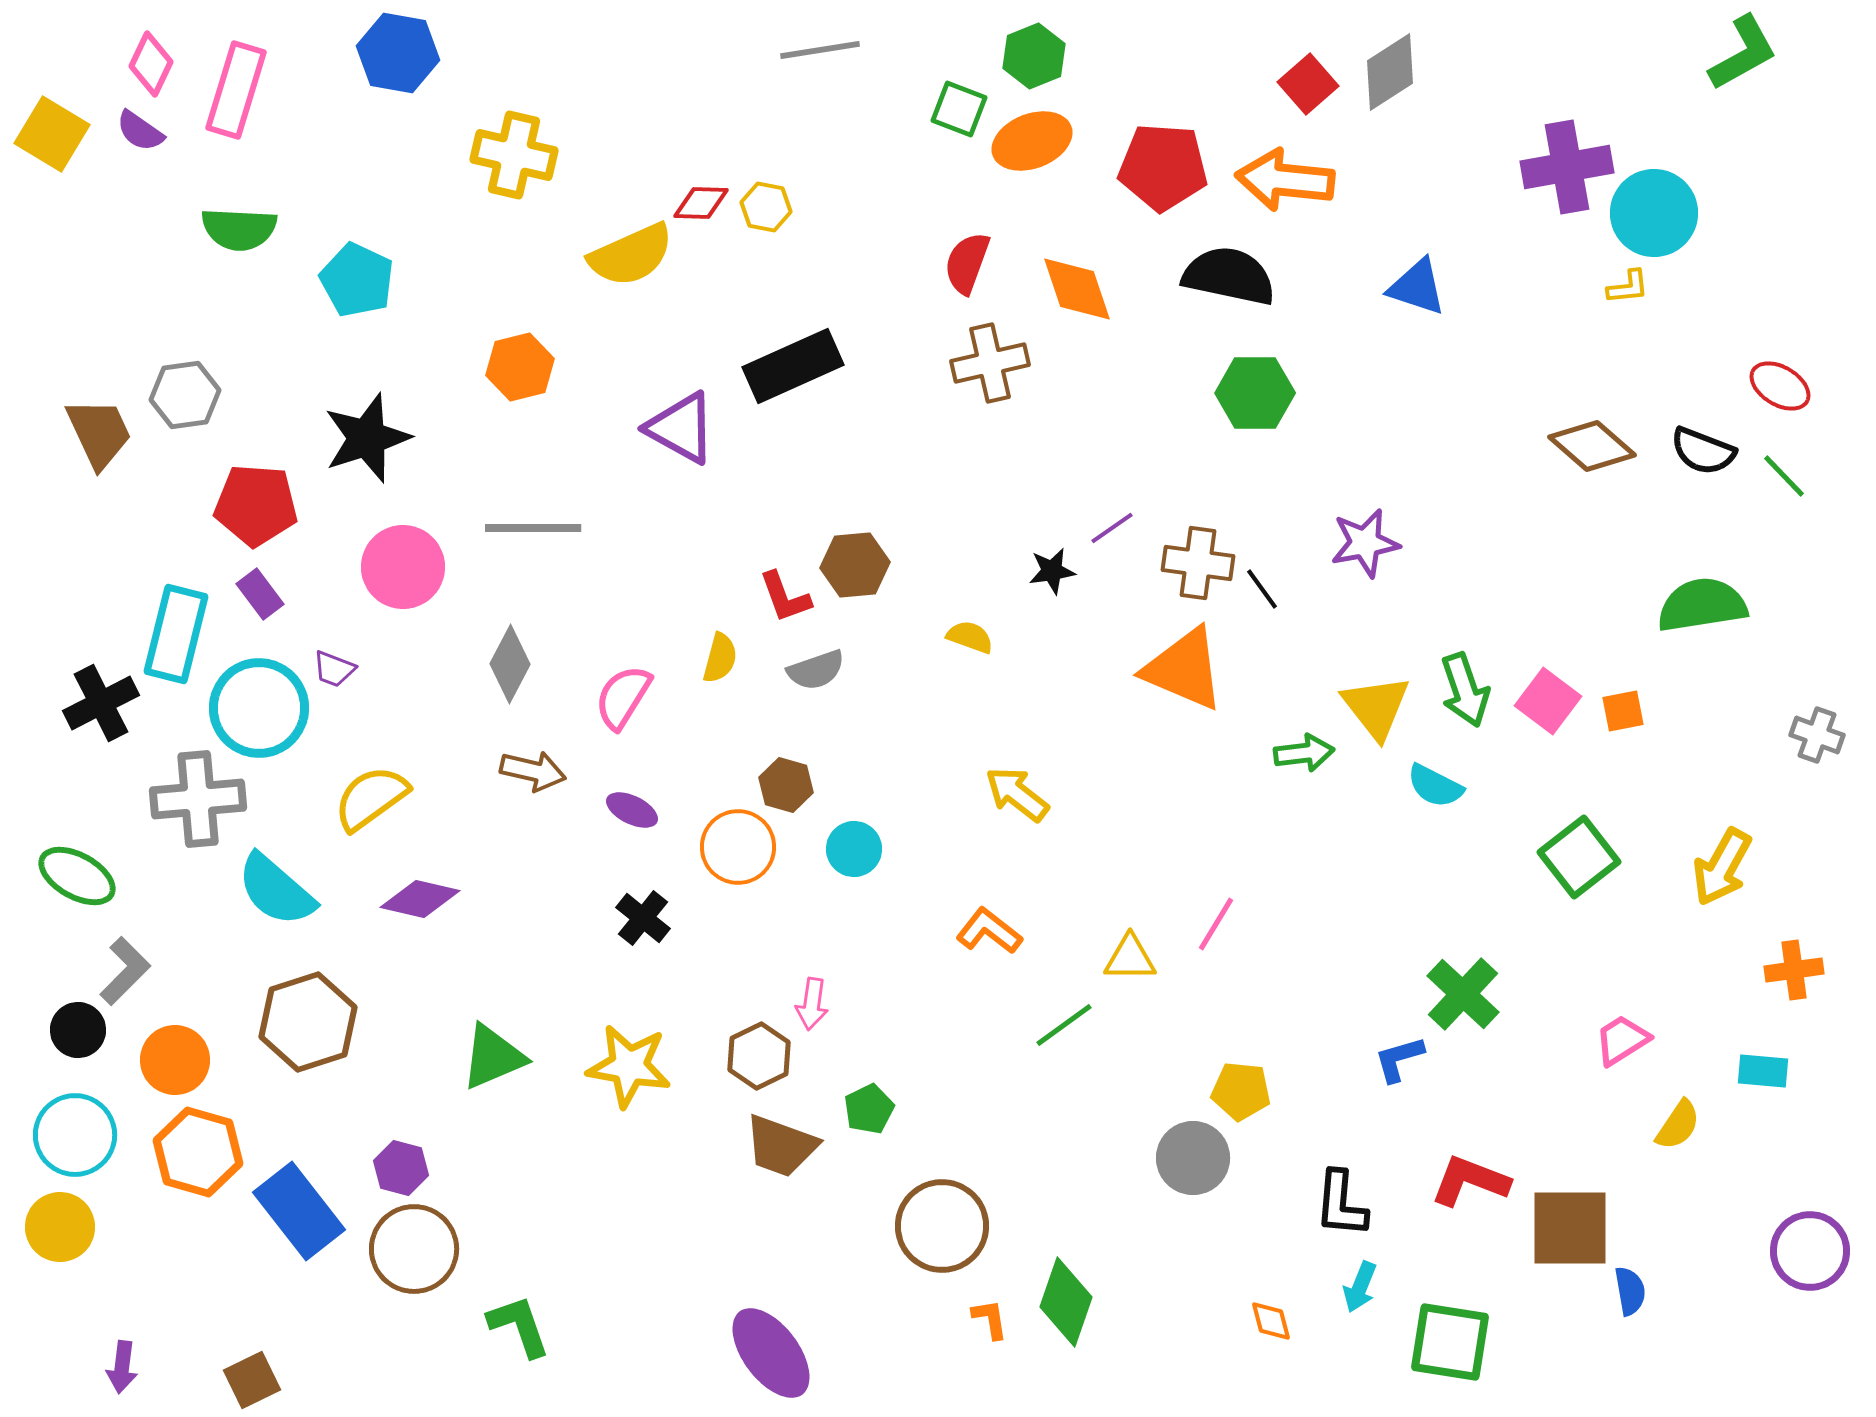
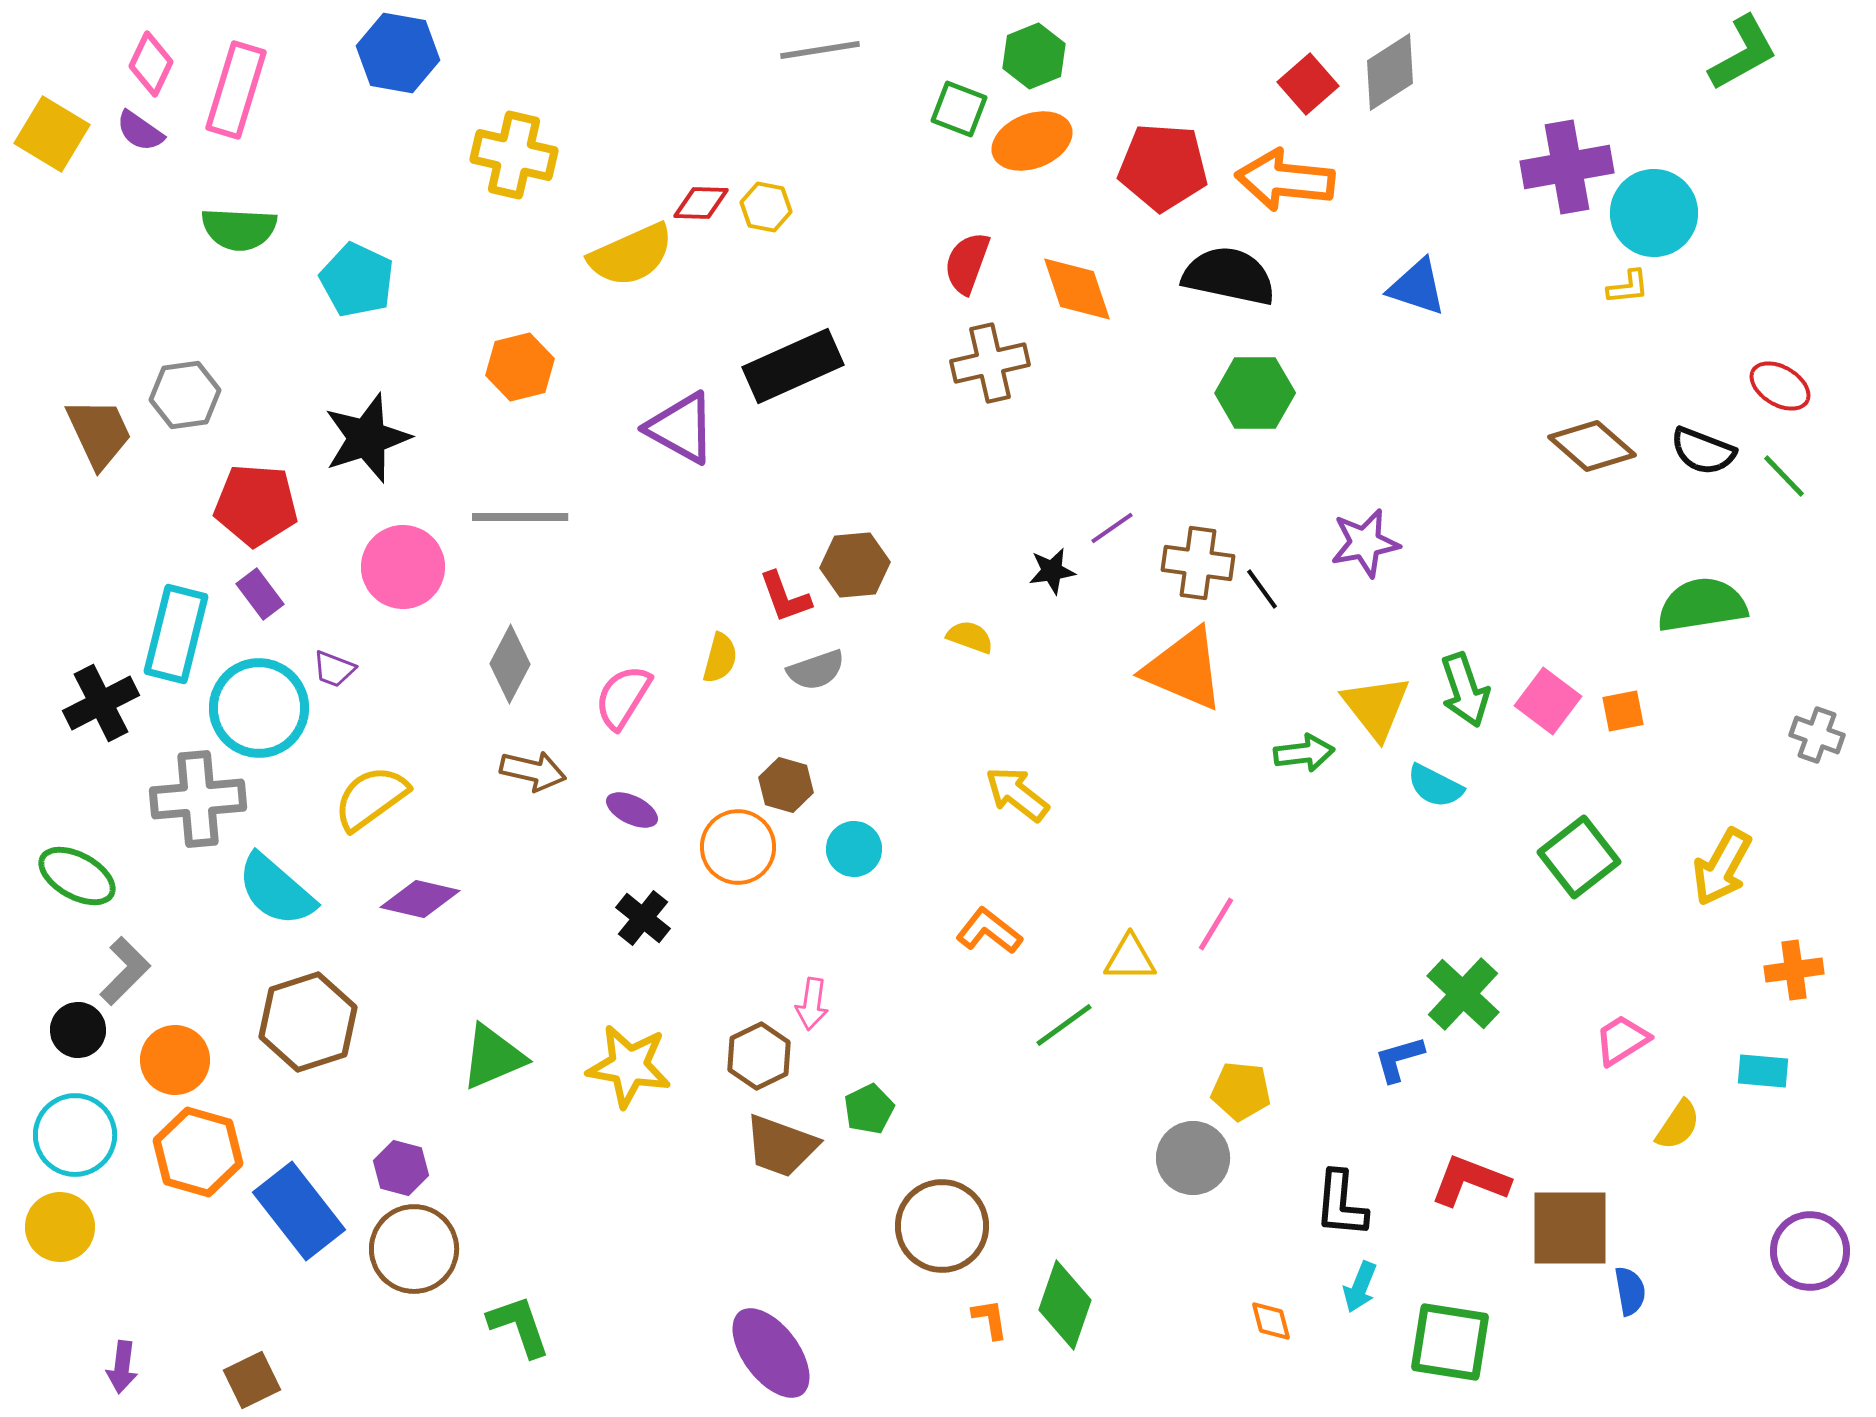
gray line at (533, 528): moved 13 px left, 11 px up
green diamond at (1066, 1302): moved 1 px left, 3 px down
